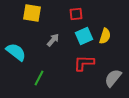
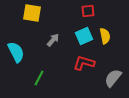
red square: moved 12 px right, 3 px up
yellow semicircle: rotated 28 degrees counterclockwise
cyan semicircle: rotated 25 degrees clockwise
red L-shape: rotated 15 degrees clockwise
